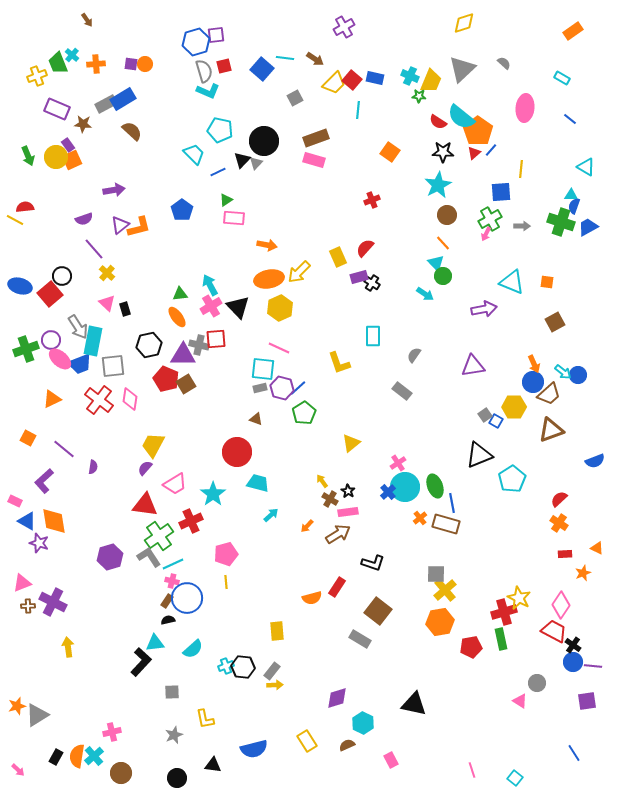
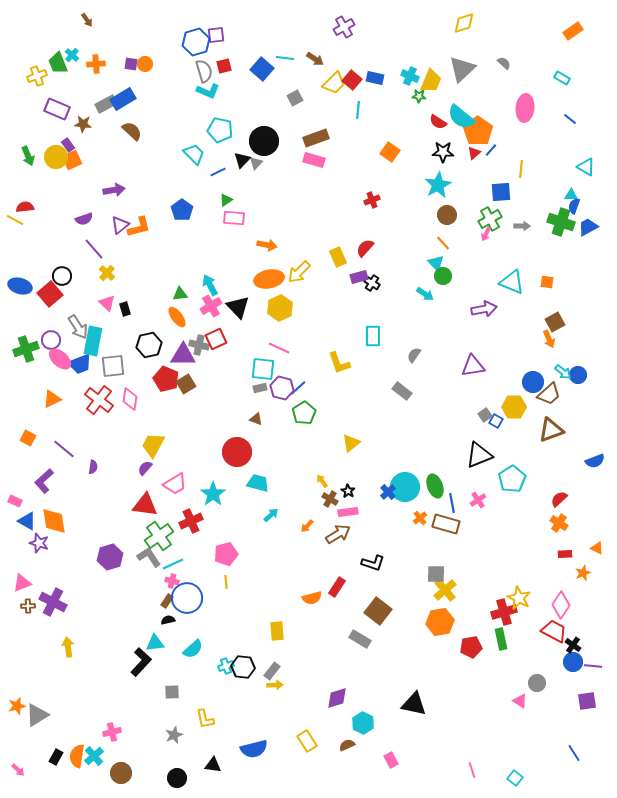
red square at (216, 339): rotated 20 degrees counterclockwise
orange arrow at (534, 364): moved 15 px right, 25 px up
pink cross at (398, 463): moved 80 px right, 37 px down
